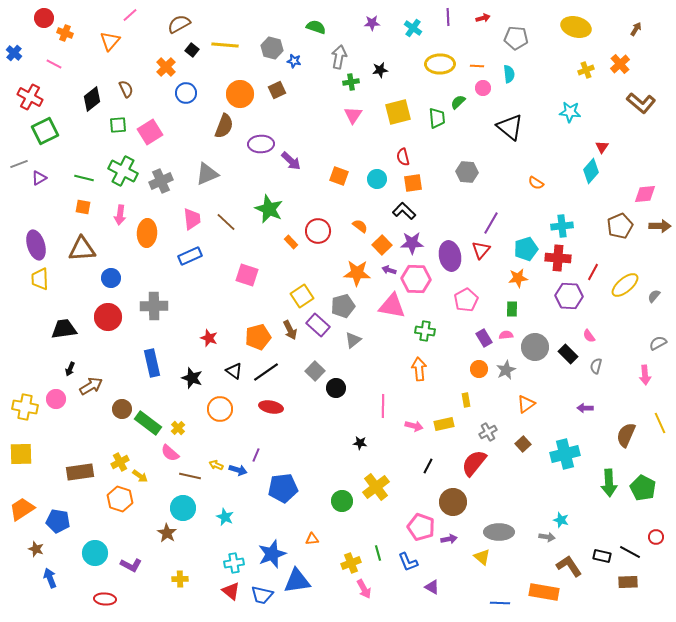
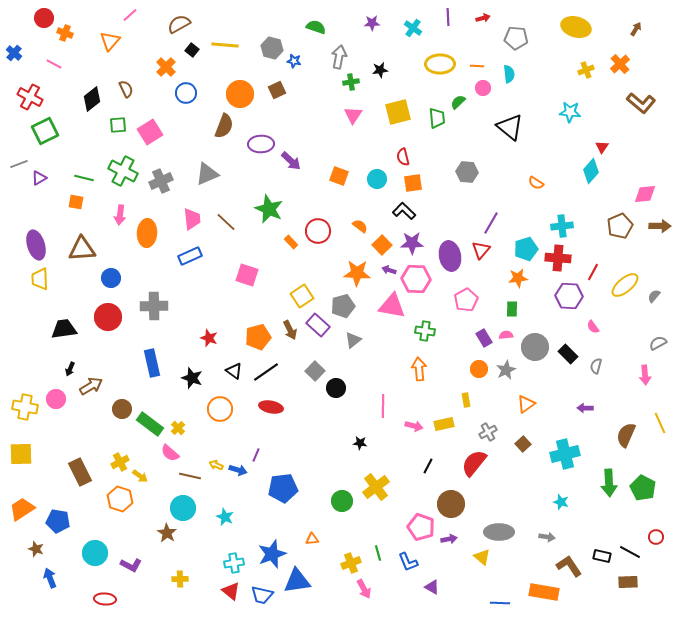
orange square at (83, 207): moved 7 px left, 5 px up
pink semicircle at (589, 336): moved 4 px right, 9 px up
green rectangle at (148, 423): moved 2 px right, 1 px down
brown rectangle at (80, 472): rotated 72 degrees clockwise
brown circle at (453, 502): moved 2 px left, 2 px down
cyan star at (561, 520): moved 18 px up
